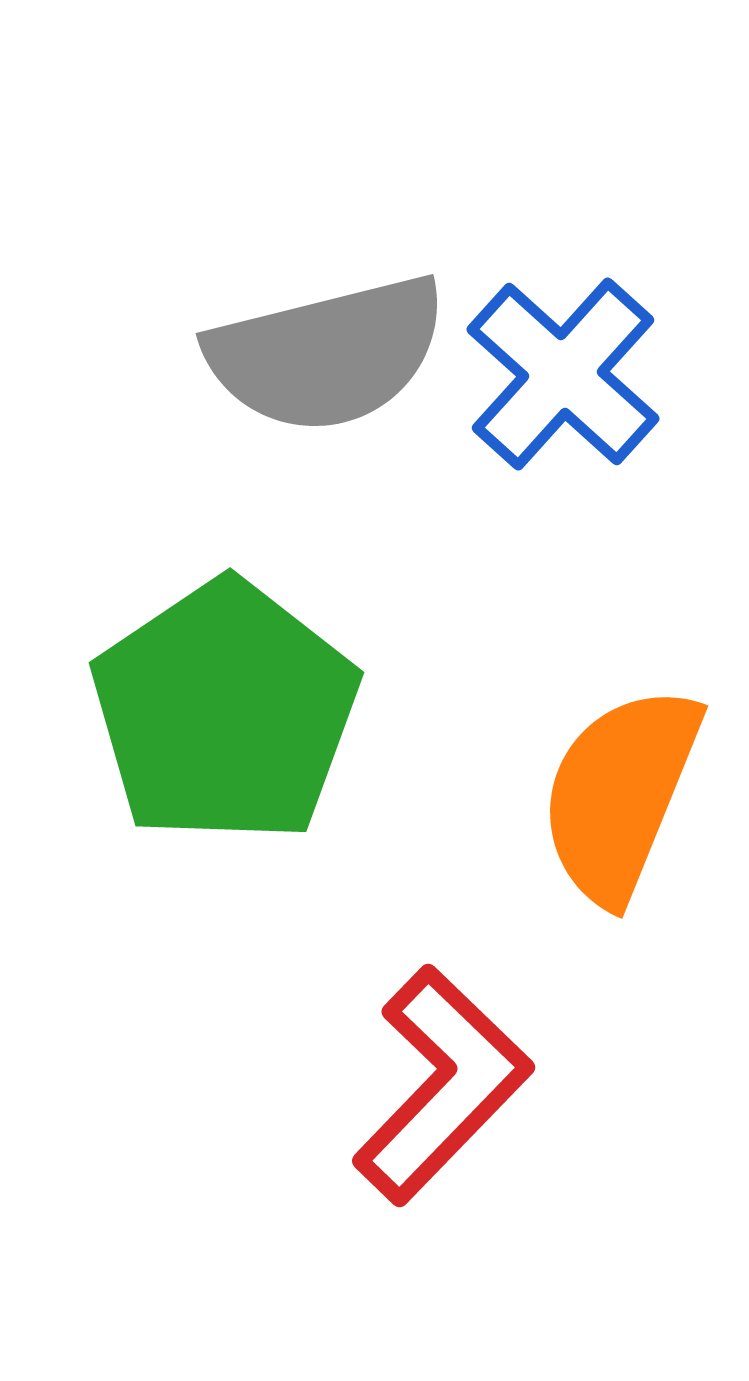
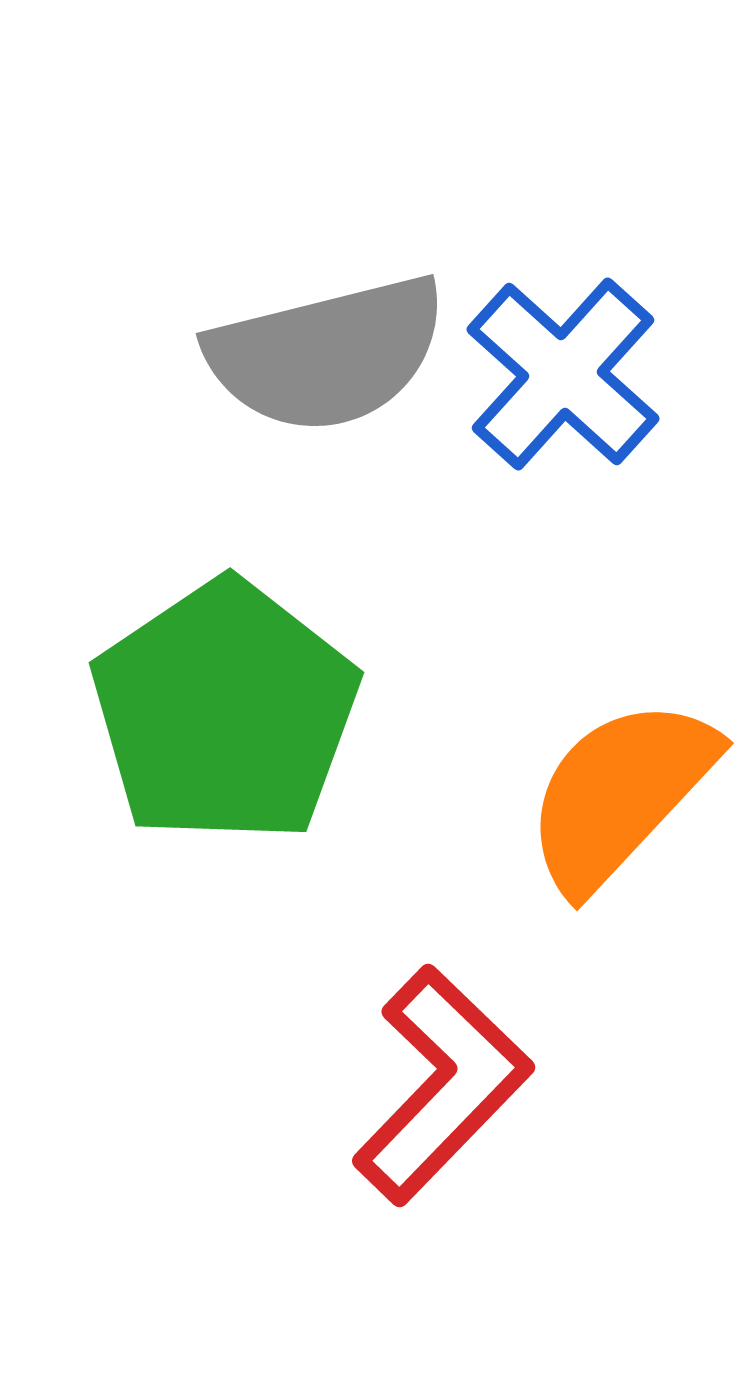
orange semicircle: rotated 21 degrees clockwise
